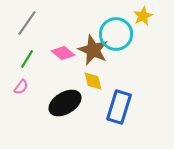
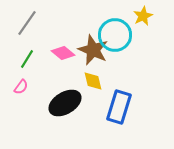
cyan circle: moved 1 px left, 1 px down
